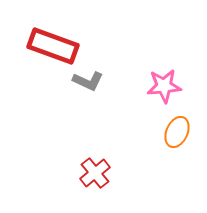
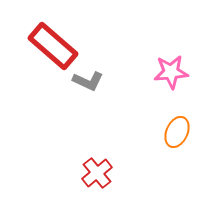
red rectangle: rotated 21 degrees clockwise
pink star: moved 7 px right, 14 px up
red cross: moved 2 px right
